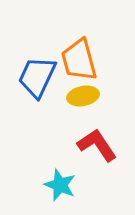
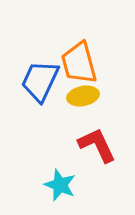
orange trapezoid: moved 3 px down
blue trapezoid: moved 3 px right, 4 px down
red L-shape: rotated 9 degrees clockwise
